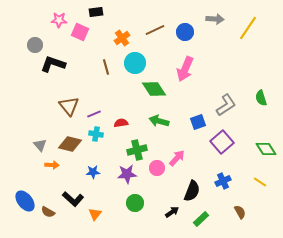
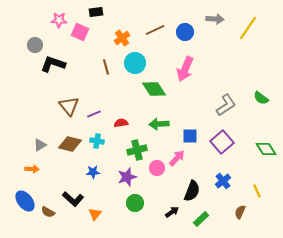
green semicircle at (261, 98): rotated 35 degrees counterclockwise
green arrow at (159, 121): moved 3 px down; rotated 18 degrees counterclockwise
blue square at (198, 122): moved 8 px left, 14 px down; rotated 21 degrees clockwise
cyan cross at (96, 134): moved 1 px right, 7 px down
gray triangle at (40, 145): rotated 40 degrees clockwise
orange arrow at (52, 165): moved 20 px left, 4 px down
purple star at (127, 174): moved 3 px down; rotated 12 degrees counterclockwise
blue cross at (223, 181): rotated 14 degrees counterclockwise
yellow line at (260, 182): moved 3 px left, 9 px down; rotated 32 degrees clockwise
brown semicircle at (240, 212): rotated 128 degrees counterclockwise
